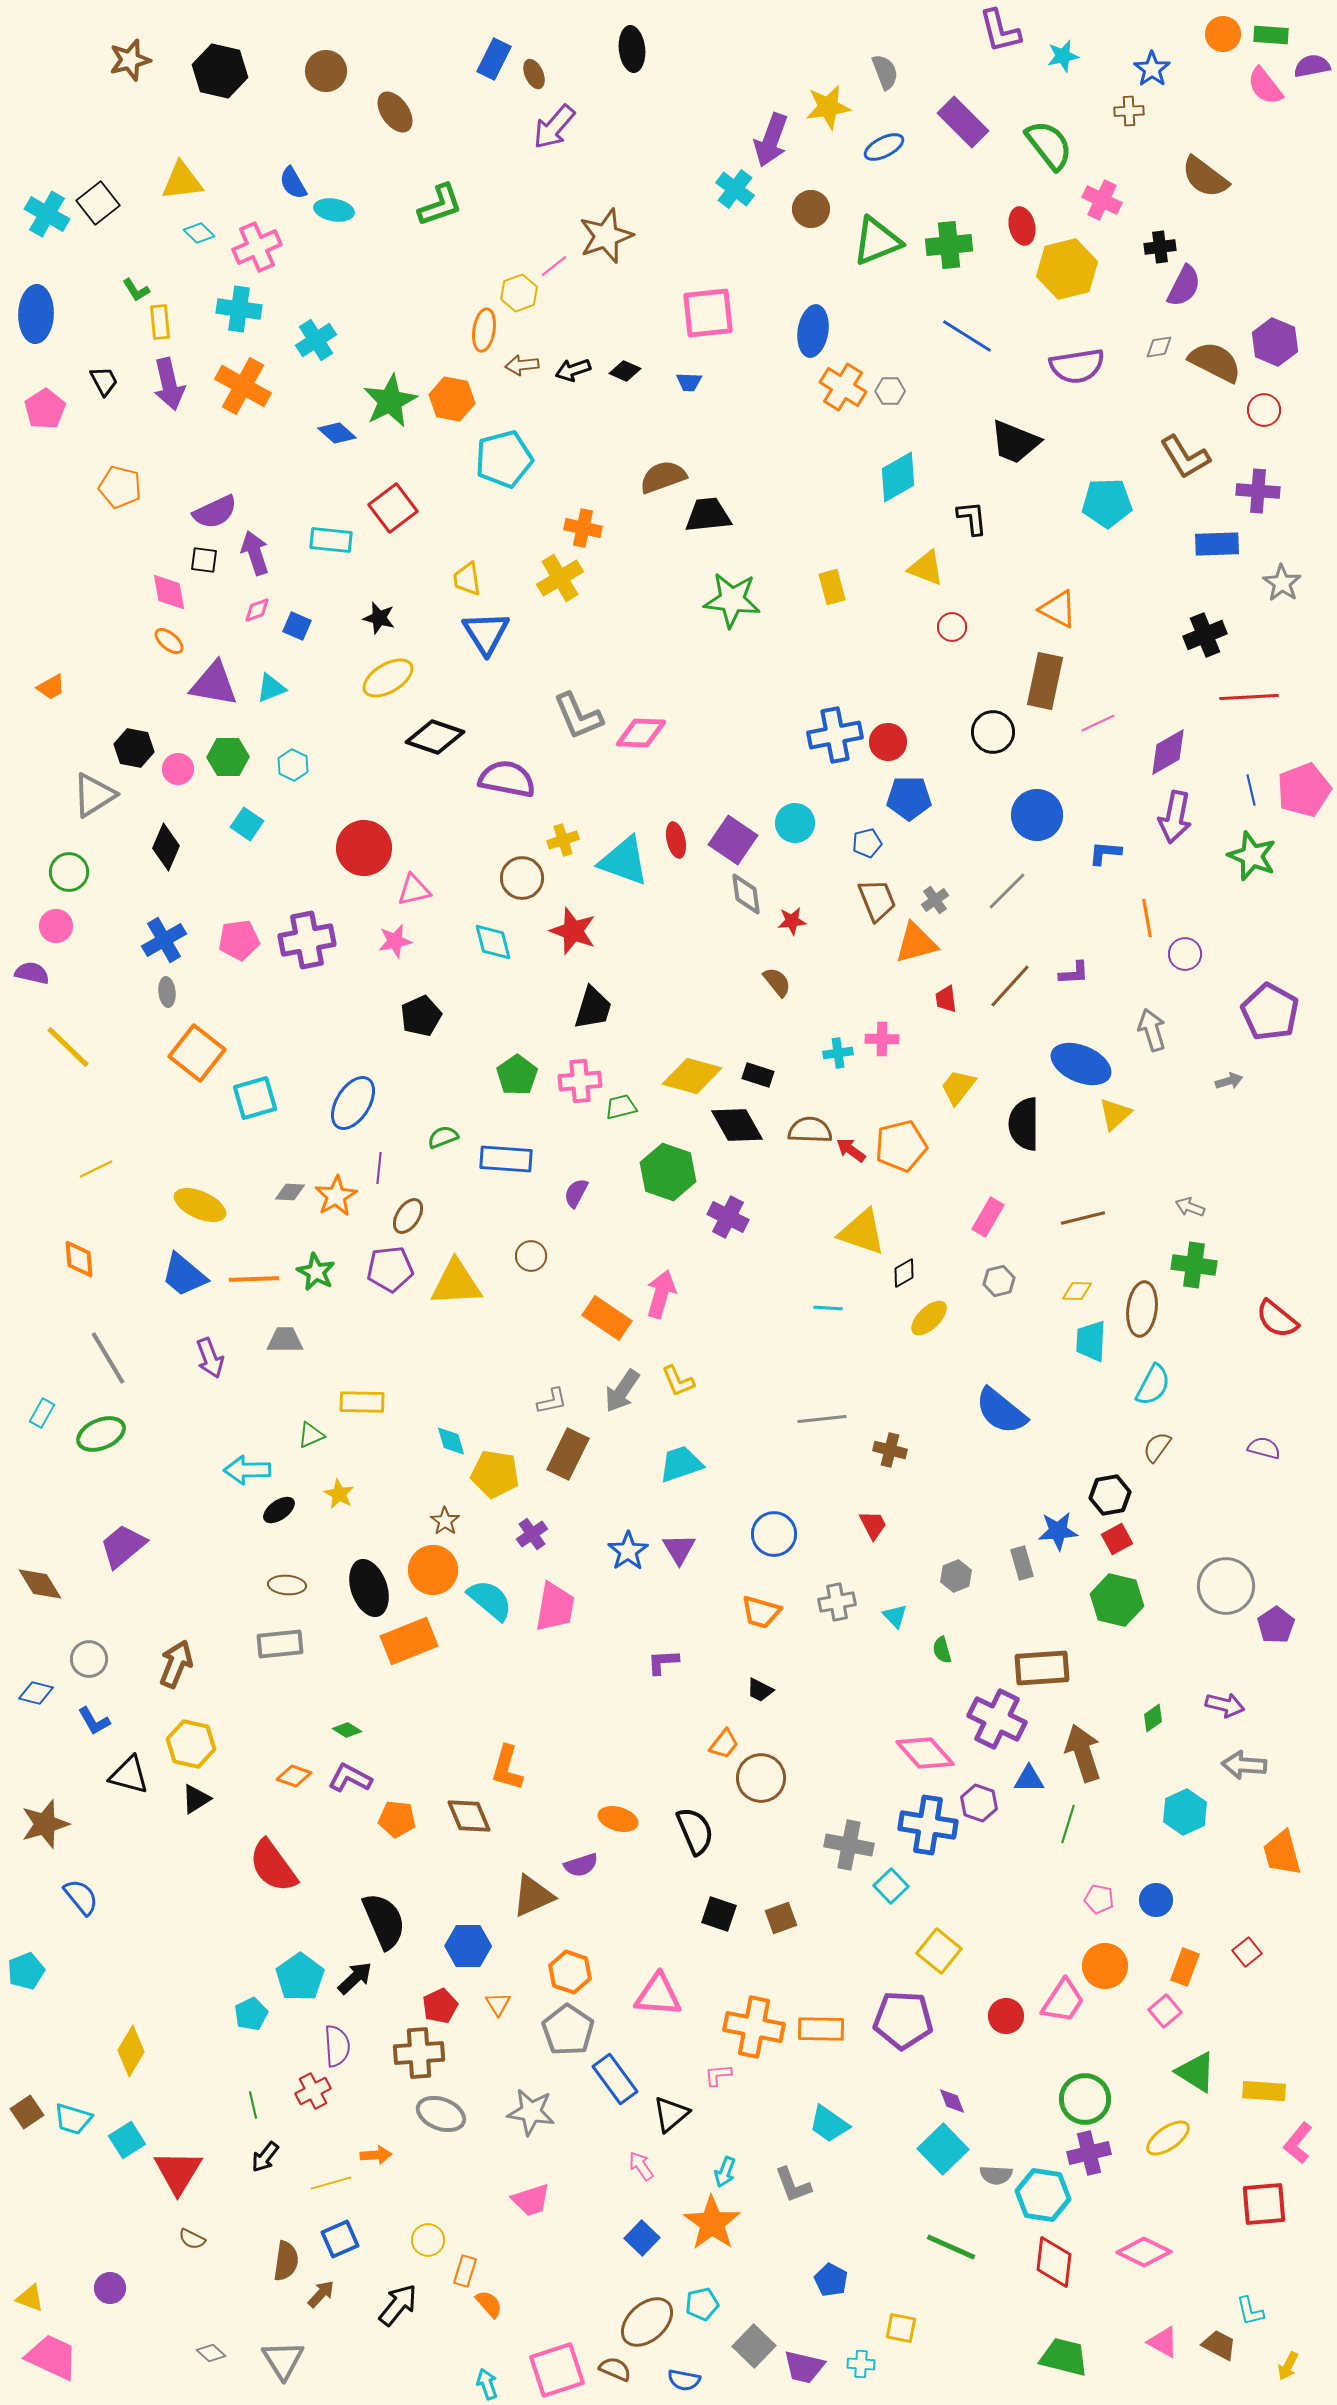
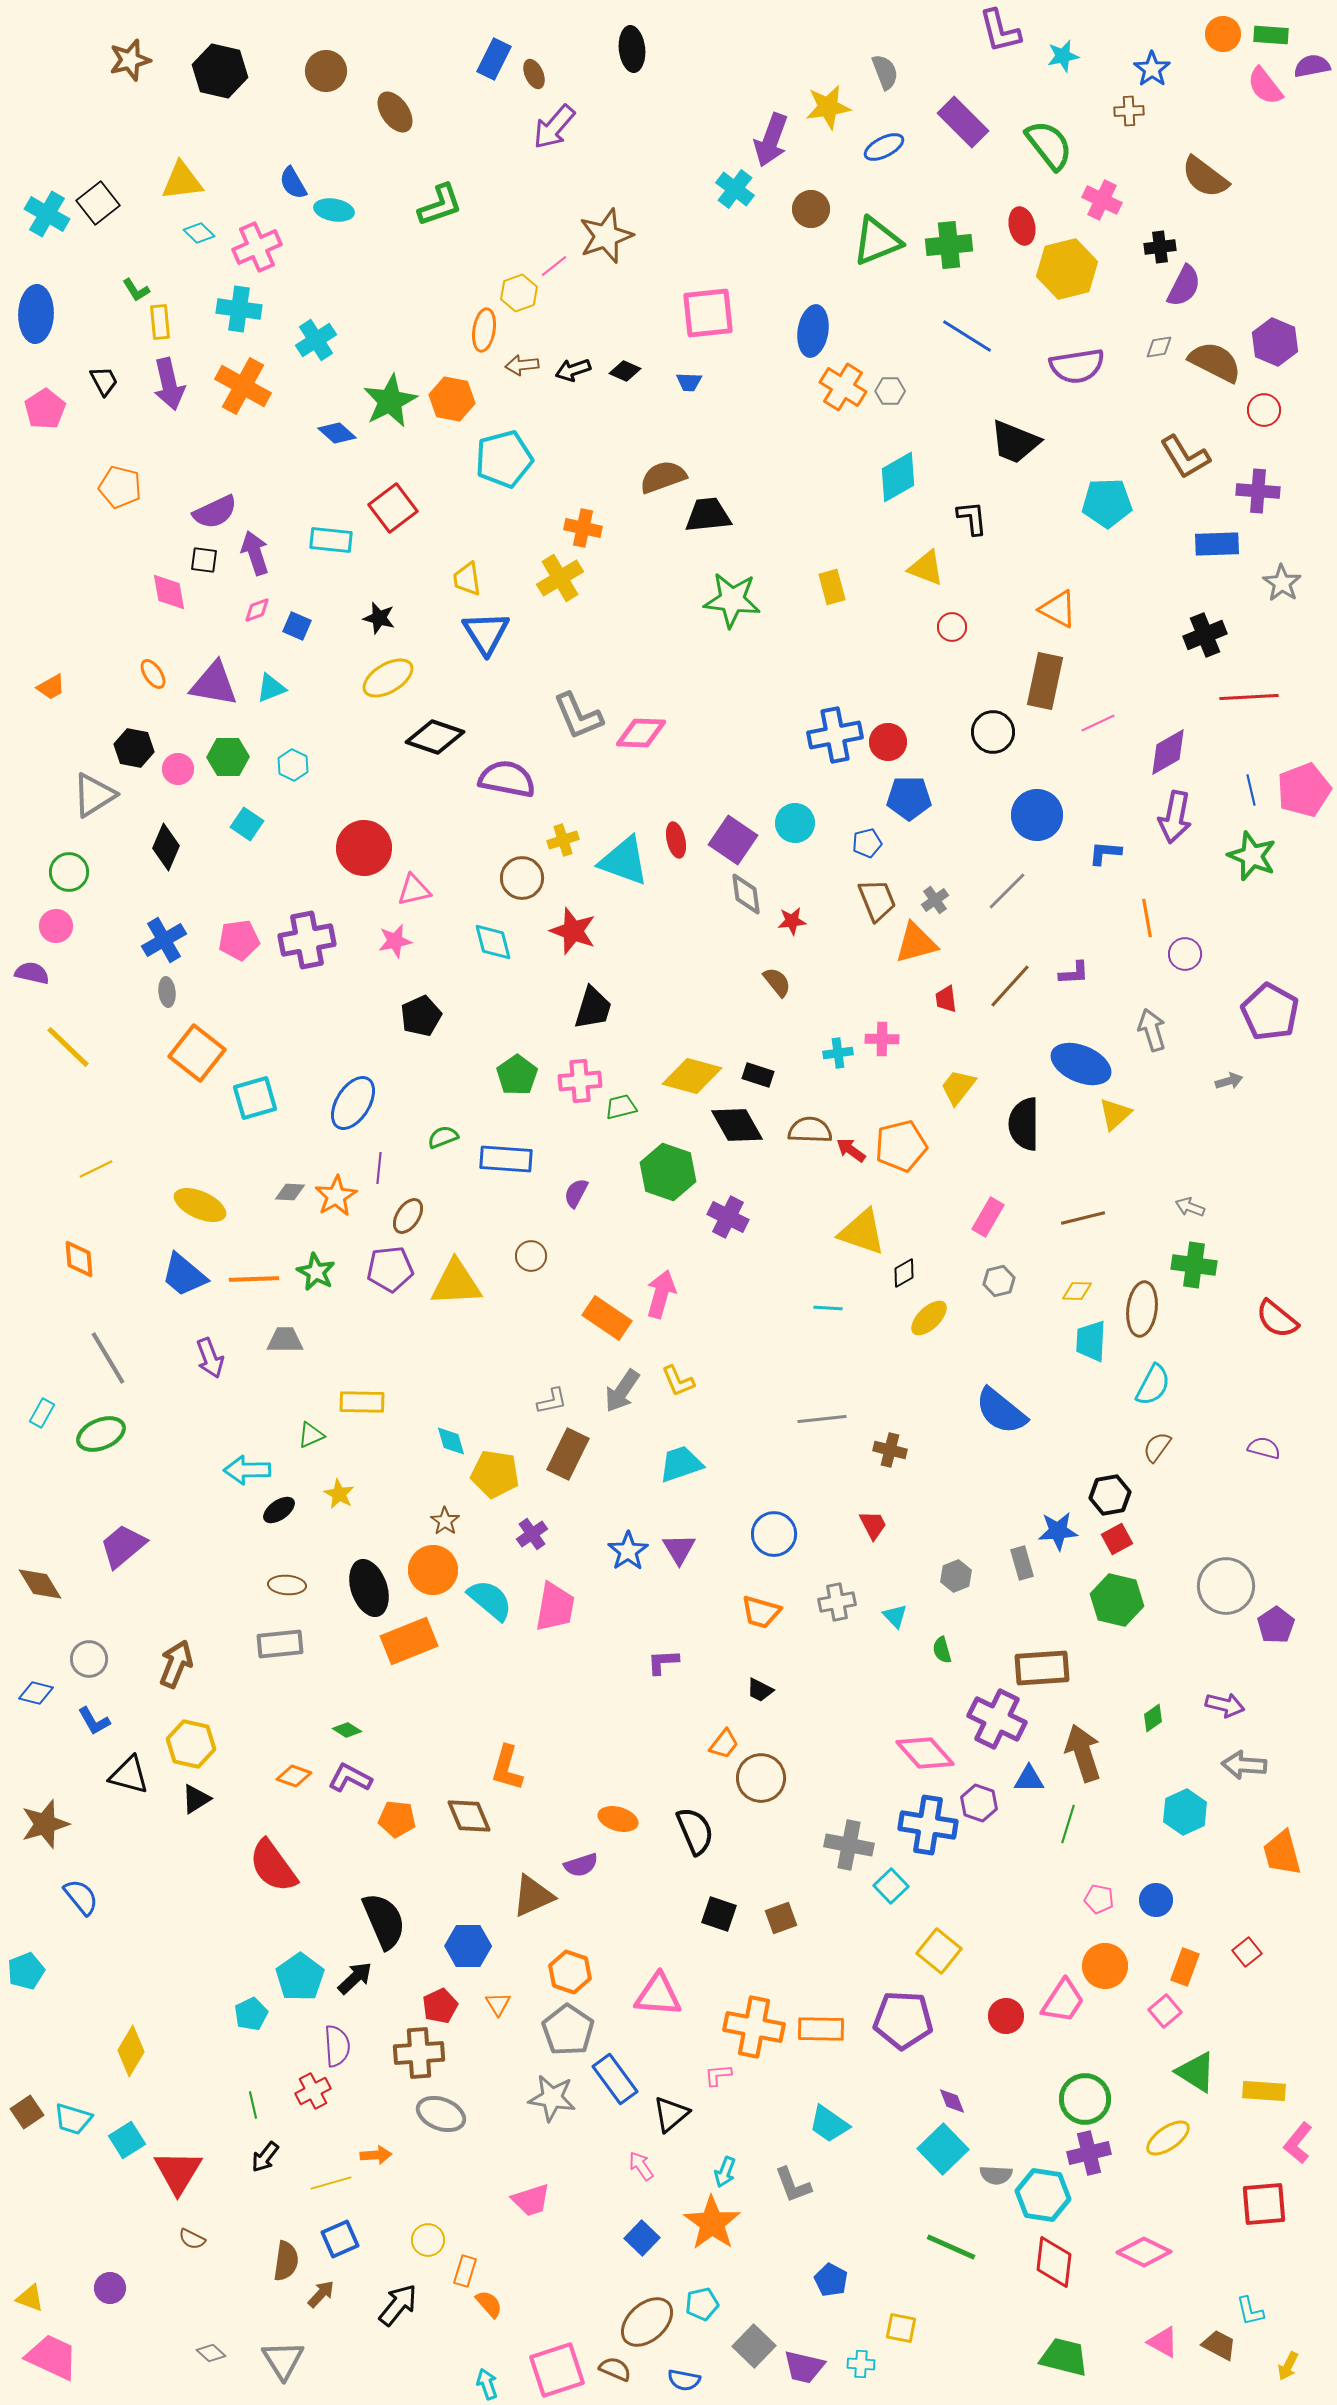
orange ellipse at (169, 641): moved 16 px left, 33 px down; rotated 16 degrees clockwise
gray star at (531, 2112): moved 21 px right, 14 px up
